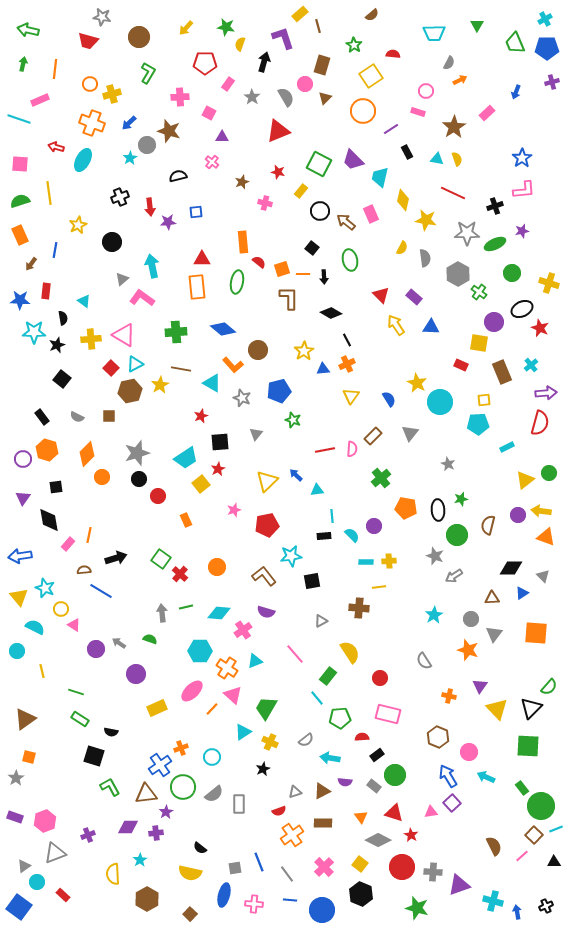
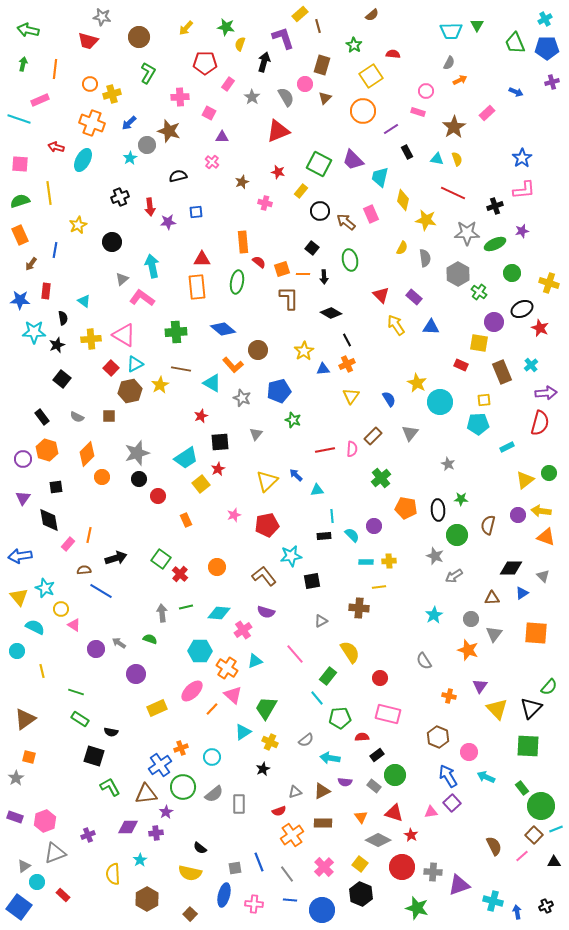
cyan trapezoid at (434, 33): moved 17 px right, 2 px up
blue arrow at (516, 92): rotated 88 degrees counterclockwise
green star at (461, 499): rotated 16 degrees clockwise
pink star at (234, 510): moved 5 px down
